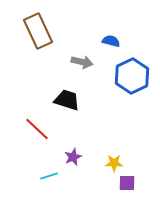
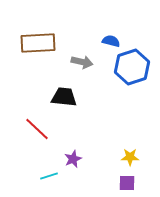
brown rectangle: moved 12 px down; rotated 68 degrees counterclockwise
blue hexagon: moved 9 px up; rotated 8 degrees clockwise
black trapezoid: moved 3 px left, 3 px up; rotated 12 degrees counterclockwise
purple star: moved 2 px down
yellow star: moved 16 px right, 6 px up
